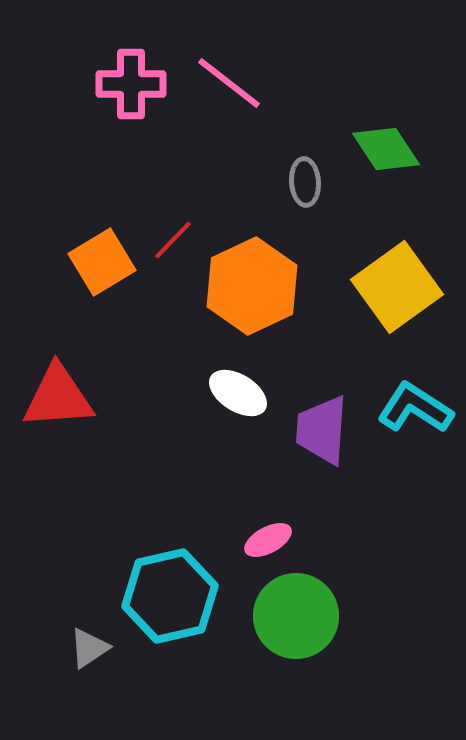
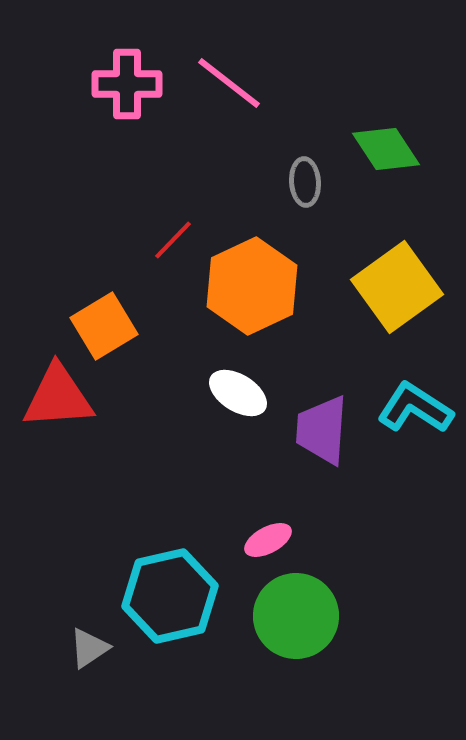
pink cross: moved 4 px left
orange square: moved 2 px right, 64 px down
